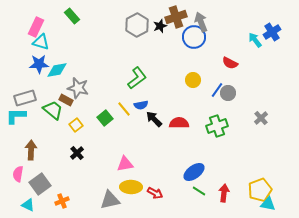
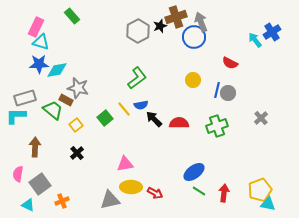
gray hexagon at (137, 25): moved 1 px right, 6 px down
blue line at (217, 90): rotated 21 degrees counterclockwise
brown arrow at (31, 150): moved 4 px right, 3 px up
